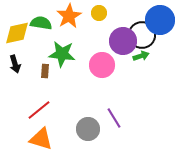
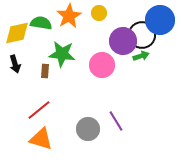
purple line: moved 2 px right, 3 px down
